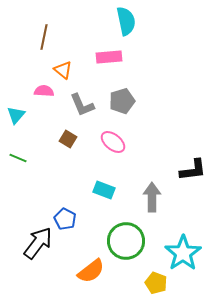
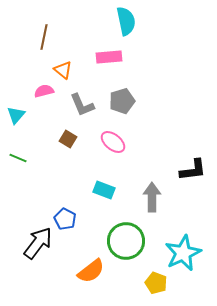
pink semicircle: rotated 18 degrees counterclockwise
cyan star: rotated 9 degrees clockwise
